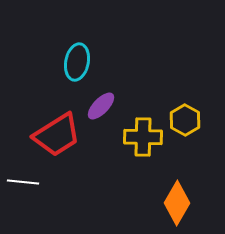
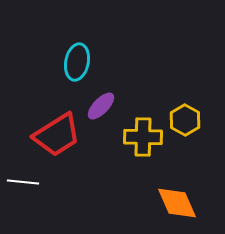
orange diamond: rotated 54 degrees counterclockwise
